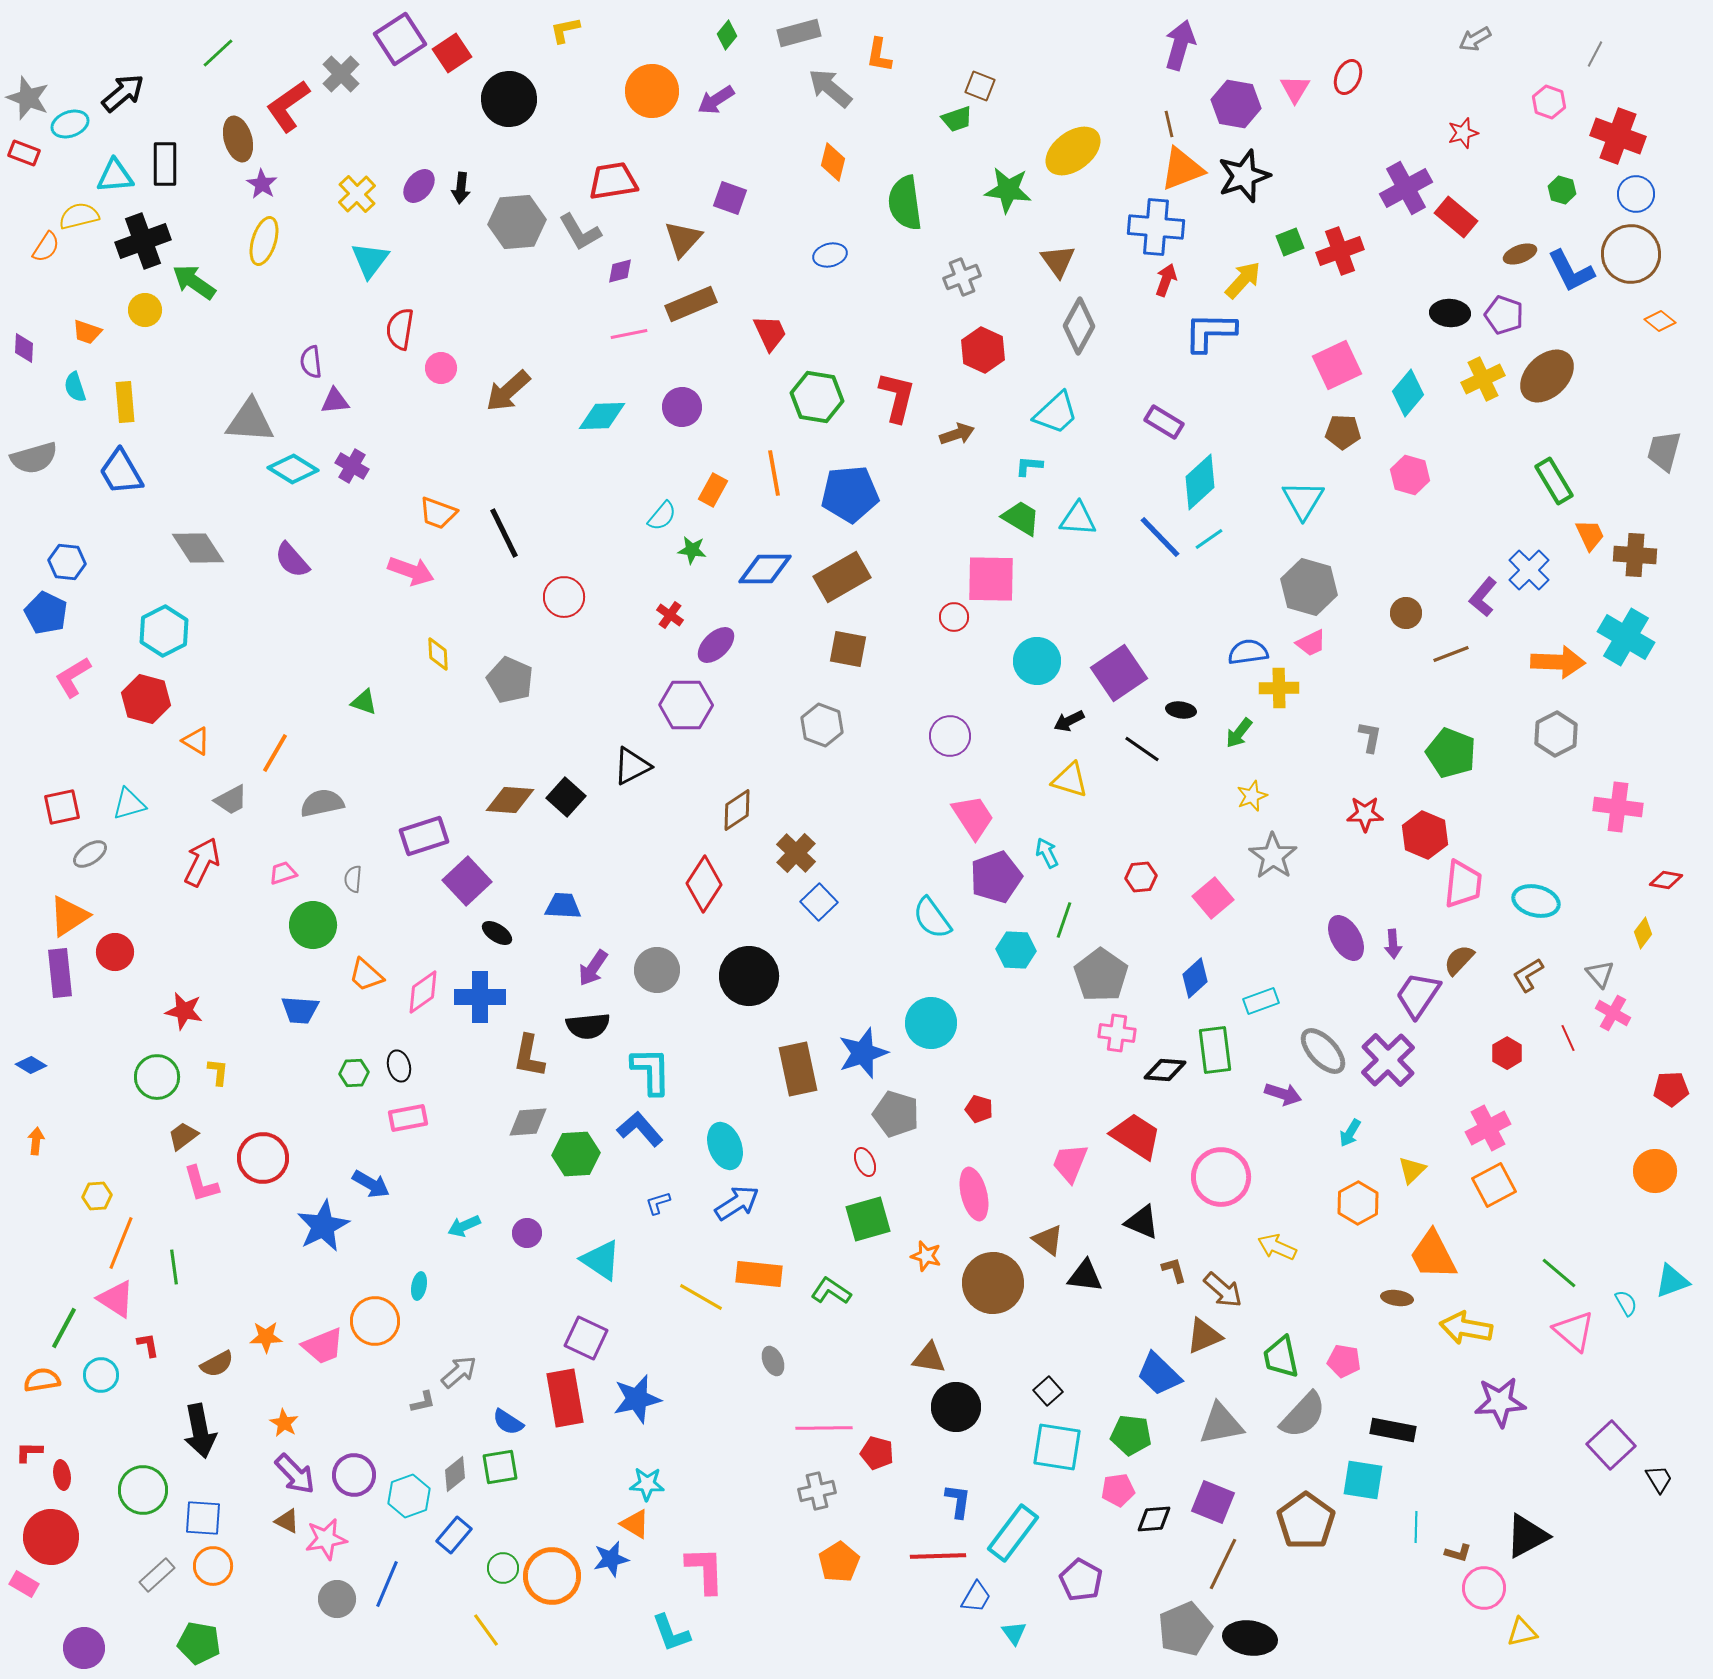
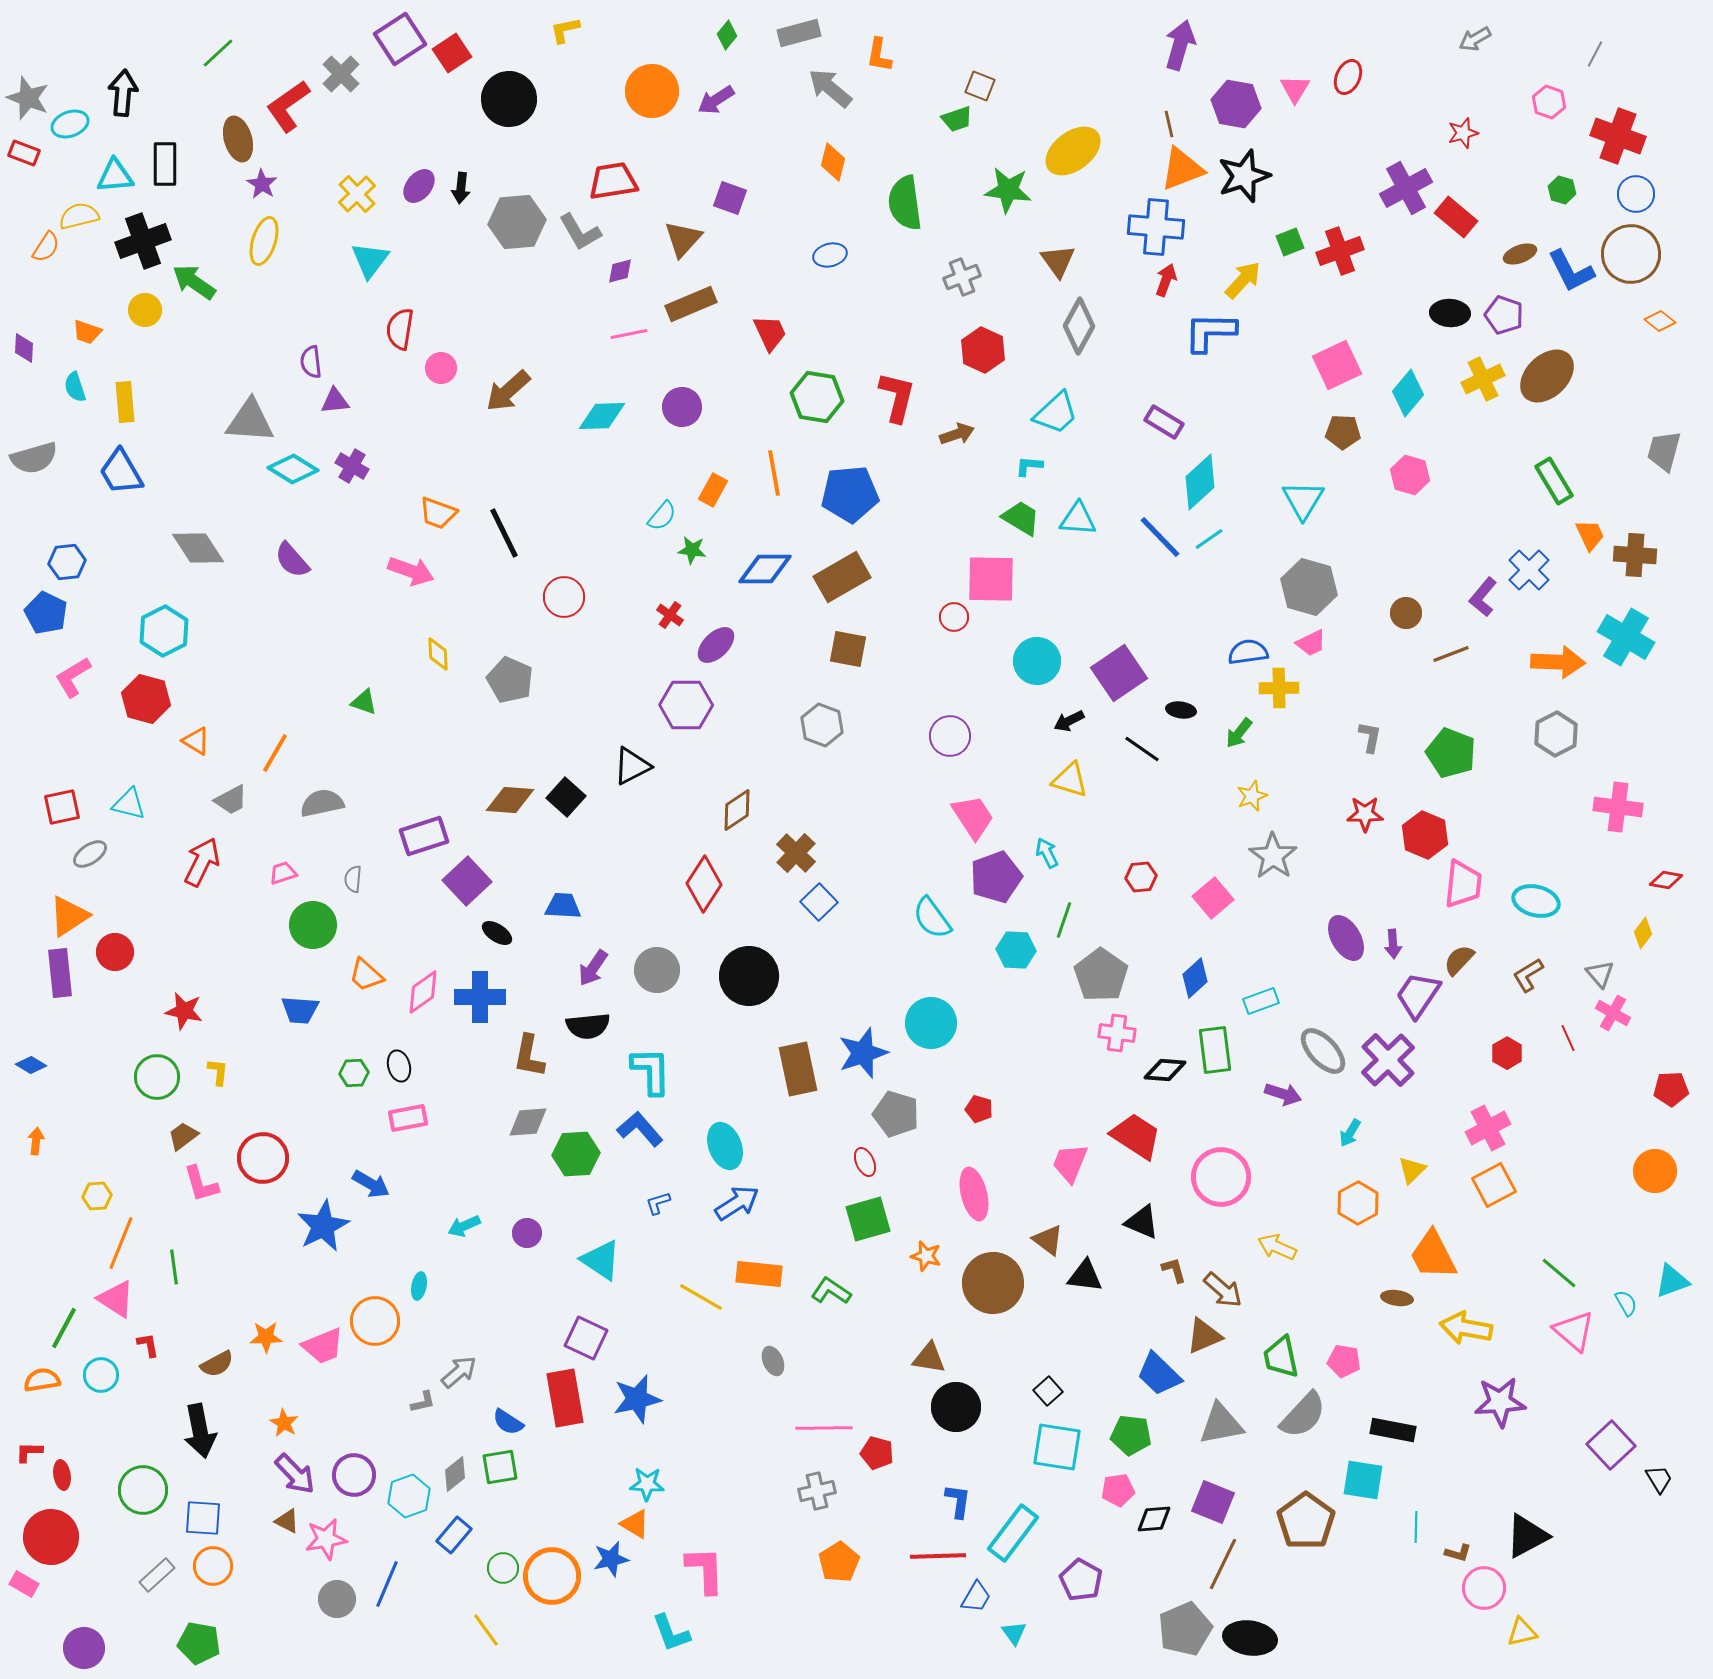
black arrow at (123, 93): rotated 45 degrees counterclockwise
blue hexagon at (67, 562): rotated 12 degrees counterclockwise
cyan triangle at (129, 804): rotated 30 degrees clockwise
